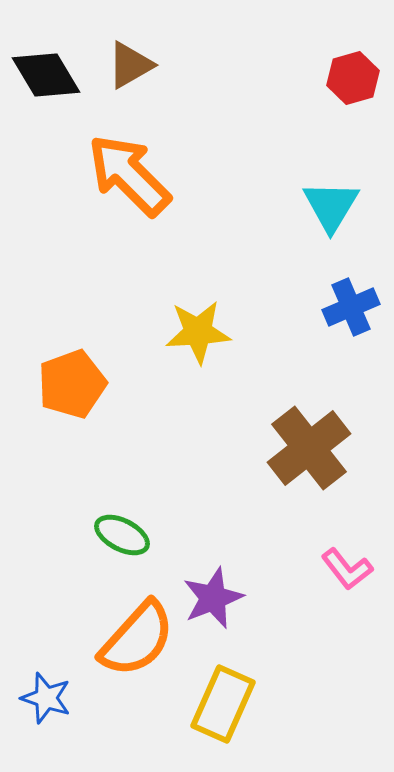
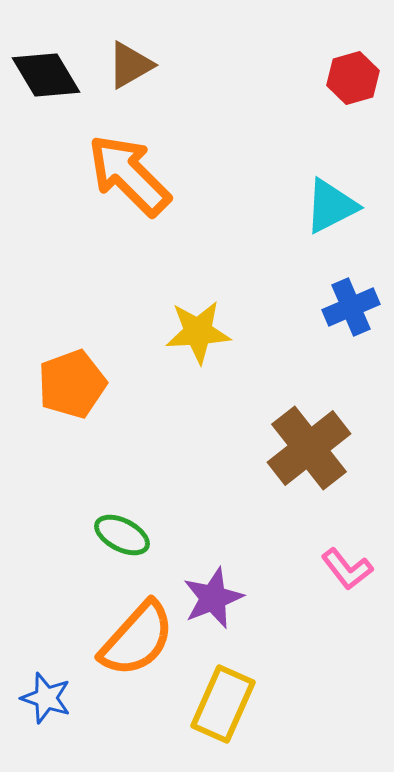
cyan triangle: rotated 32 degrees clockwise
